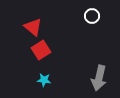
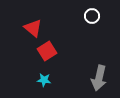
red triangle: moved 1 px down
red square: moved 6 px right, 1 px down
